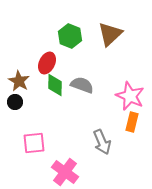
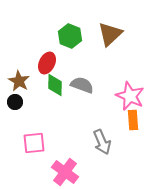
orange rectangle: moved 1 px right, 2 px up; rotated 18 degrees counterclockwise
